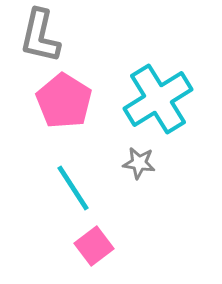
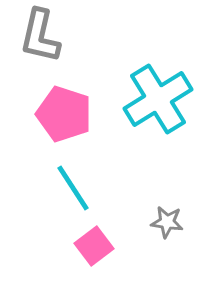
pink pentagon: moved 13 px down; rotated 14 degrees counterclockwise
gray star: moved 28 px right, 59 px down
